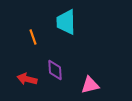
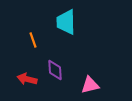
orange line: moved 3 px down
